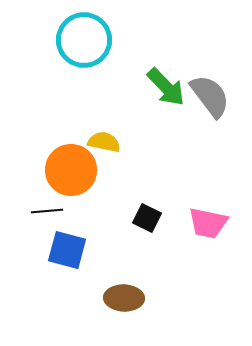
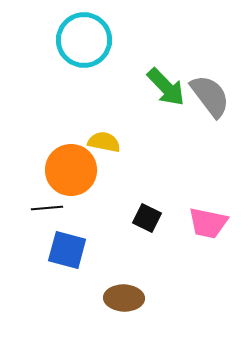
black line: moved 3 px up
